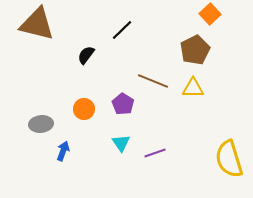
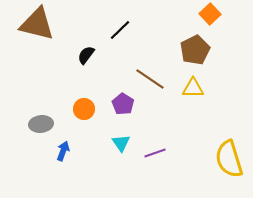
black line: moved 2 px left
brown line: moved 3 px left, 2 px up; rotated 12 degrees clockwise
